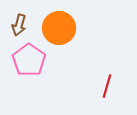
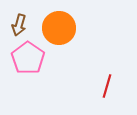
pink pentagon: moved 1 px left, 2 px up
